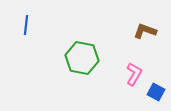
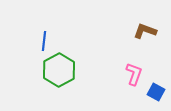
blue line: moved 18 px right, 16 px down
green hexagon: moved 23 px left, 12 px down; rotated 20 degrees clockwise
pink L-shape: rotated 10 degrees counterclockwise
